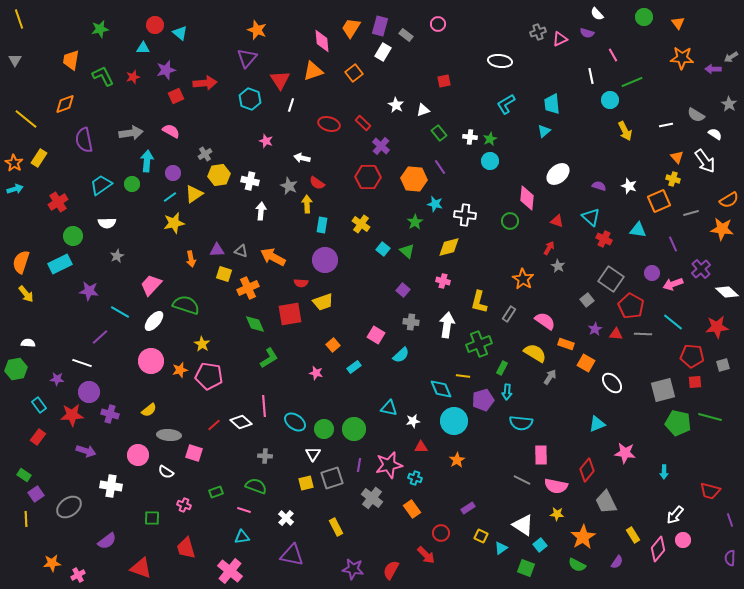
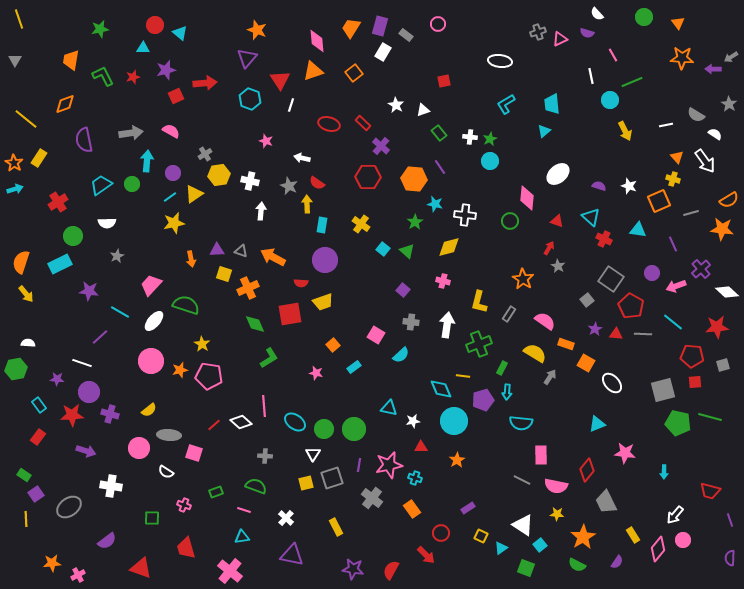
pink diamond at (322, 41): moved 5 px left
pink arrow at (673, 284): moved 3 px right, 2 px down
pink circle at (138, 455): moved 1 px right, 7 px up
